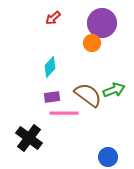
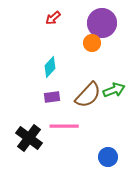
brown semicircle: rotated 96 degrees clockwise
pink line: moved 13 px down
